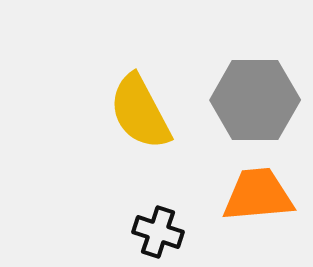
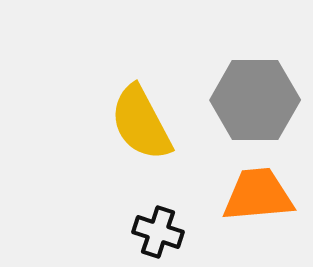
yellow semicircle: moved 1 px right, 11 px down
